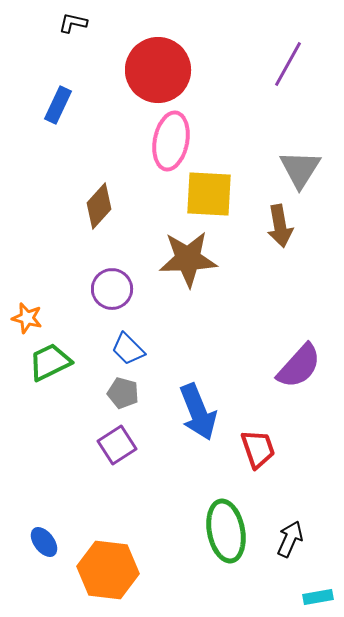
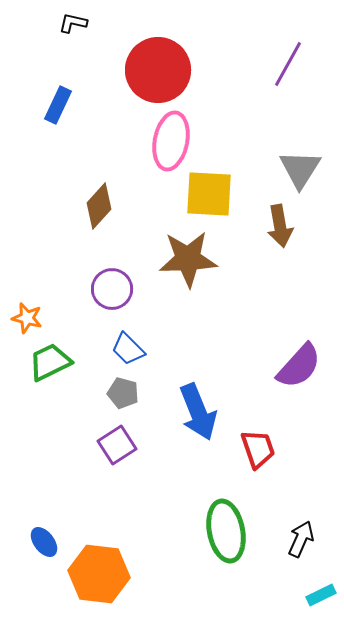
black arrow: moved 11 px right
orange hexagon: moved 9 px left, 4 px down
cyan rectangle: moved 3 px right, 2 px up; rotated 16 degrees counterclockwise
